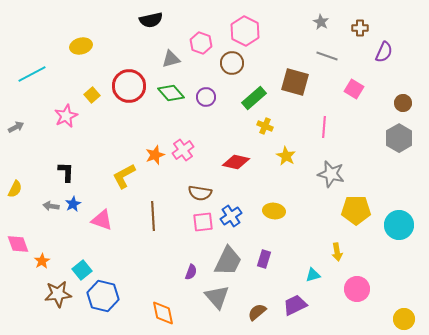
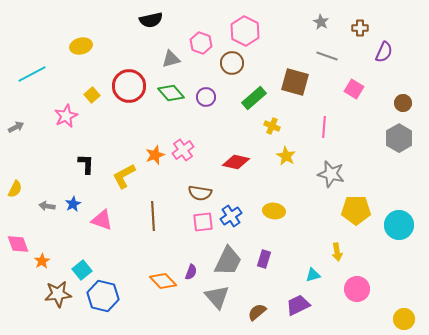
yellow cross at (265, 126): moved 7 px right
black L-shape at (66, 172): moved 20 px right, 8 px up
gray arrow at (51, 206): moved 4 px left
purple trapezoid at (295, 305): moved 3 px right
orange diamond at (163, 313): moved 32 px up; rotated 32 degrees counterclockwise
